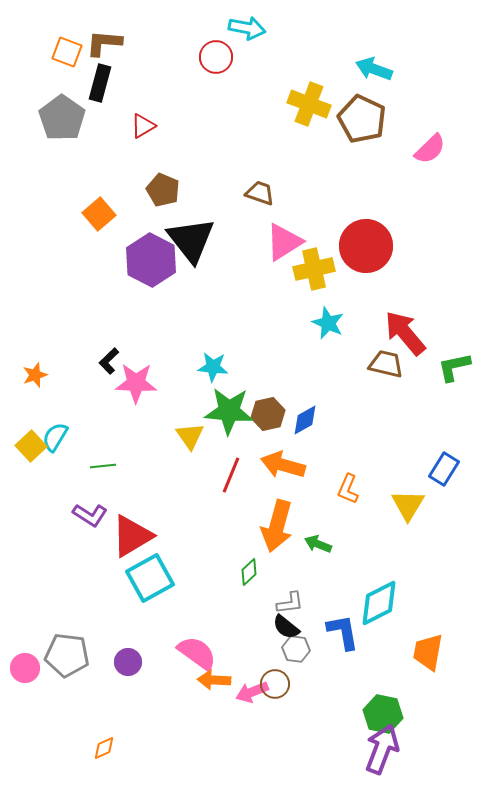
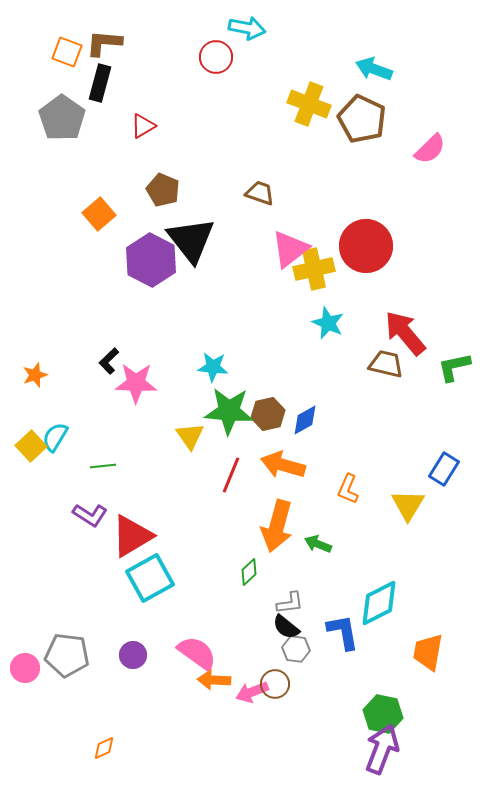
pink triangle at (284, 242): moved 6 px right, 7 px down; rotated 6 degrees counterclockwise
purple circle at (128, 662): moved 5 px right, 7 px up
